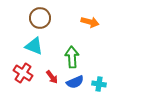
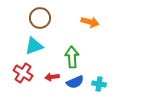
cyan triangle: rotated 42 degrees counterclockwise
red arrow: rotated 120 degrees clockwise
